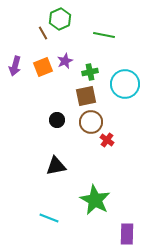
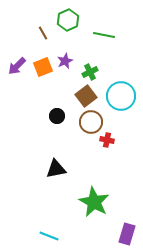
green hexagon: moved 8 px right, 1 px down
purple arrow: moved 2 px right; rotated 30 degrees clockwise
green cross: rotated 14 degrees counterclockwise
cyan circle: moved 4 px left, 12 px down
brown square: rotated 25 degrees counterclockwise
black circle: moved 4 px up
red cross: rotated 24 degrees counterclockwise
black triangle: moved 3 px down
green star: moved 1 px left, 2 px down
cyan line: moved 18 px down
purple rectangle: rotated 15 degrees clockwise
